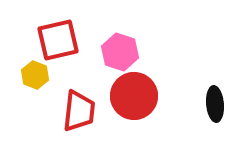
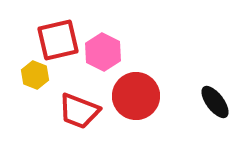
pink hexagon: moved 17 px left; rotated 9 degrees clockwise
red circle: moved 2 px right
black ellipse: moved 2 px up; rotated 32 degrees counterclockwise
red trapezoid: rotated 105 degrees clockwise
